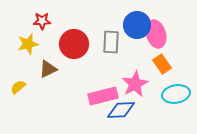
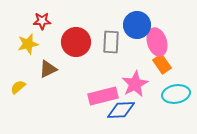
pink ellipse: moved 1 px right, 8 px down
red circle: moved 2 px right, 2 px up
